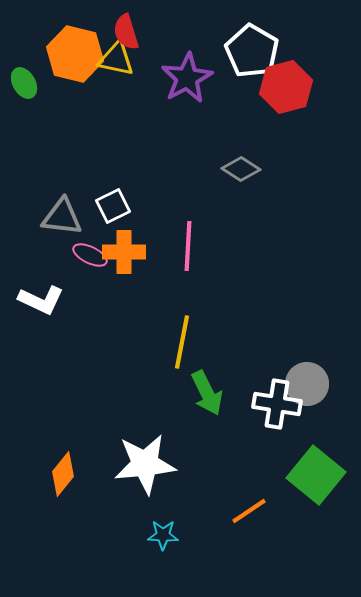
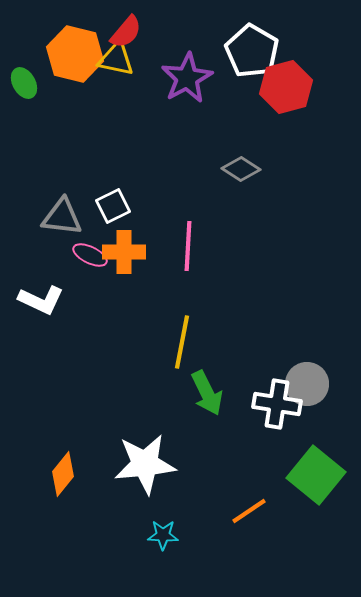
red semicircle: rotated 123 degrees counterclockwise
